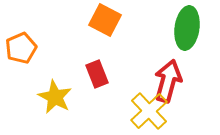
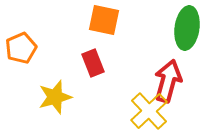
orange square: moved 1 px left; rotated 16 degrees counterclockwise
red rectangle: moved 4 px left, 11 px up
yellow star: rotated 28 degrees clockwise
